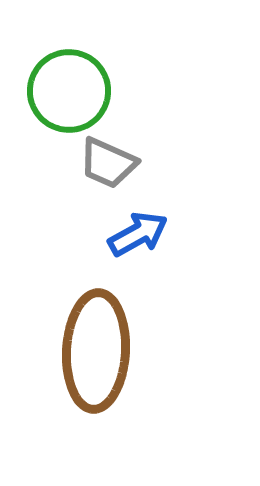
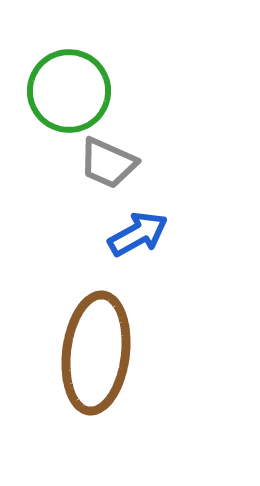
brown ellipse: moved 2 px down; rotated 4 degrees clockwise
